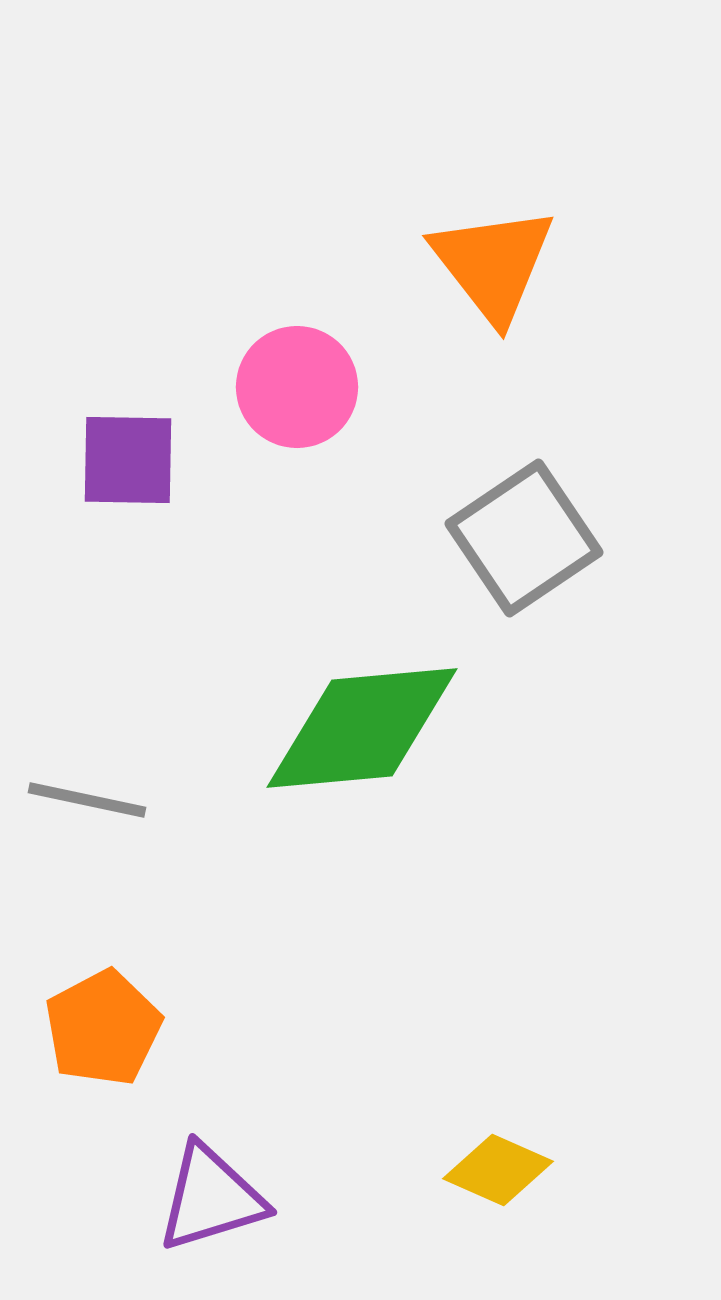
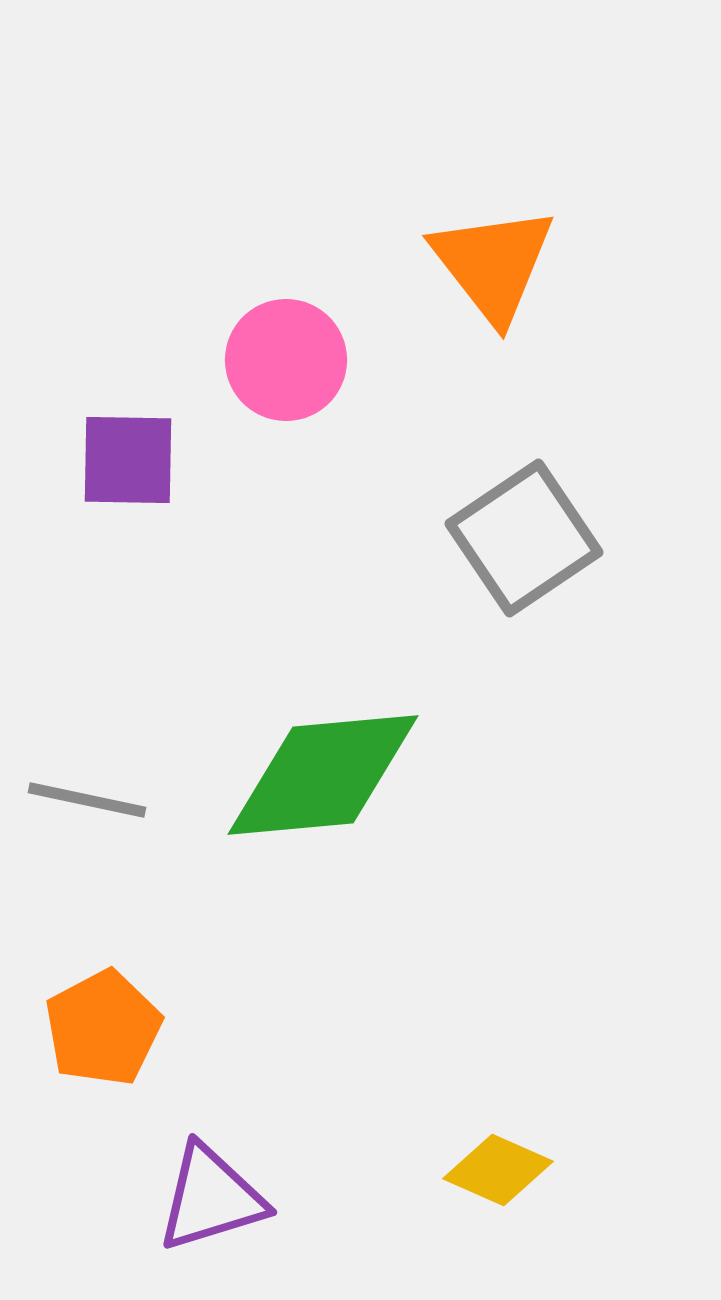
pink circle: moved 11 px left, 27 px up
green diamond: moved 39 px left, 47 px down
